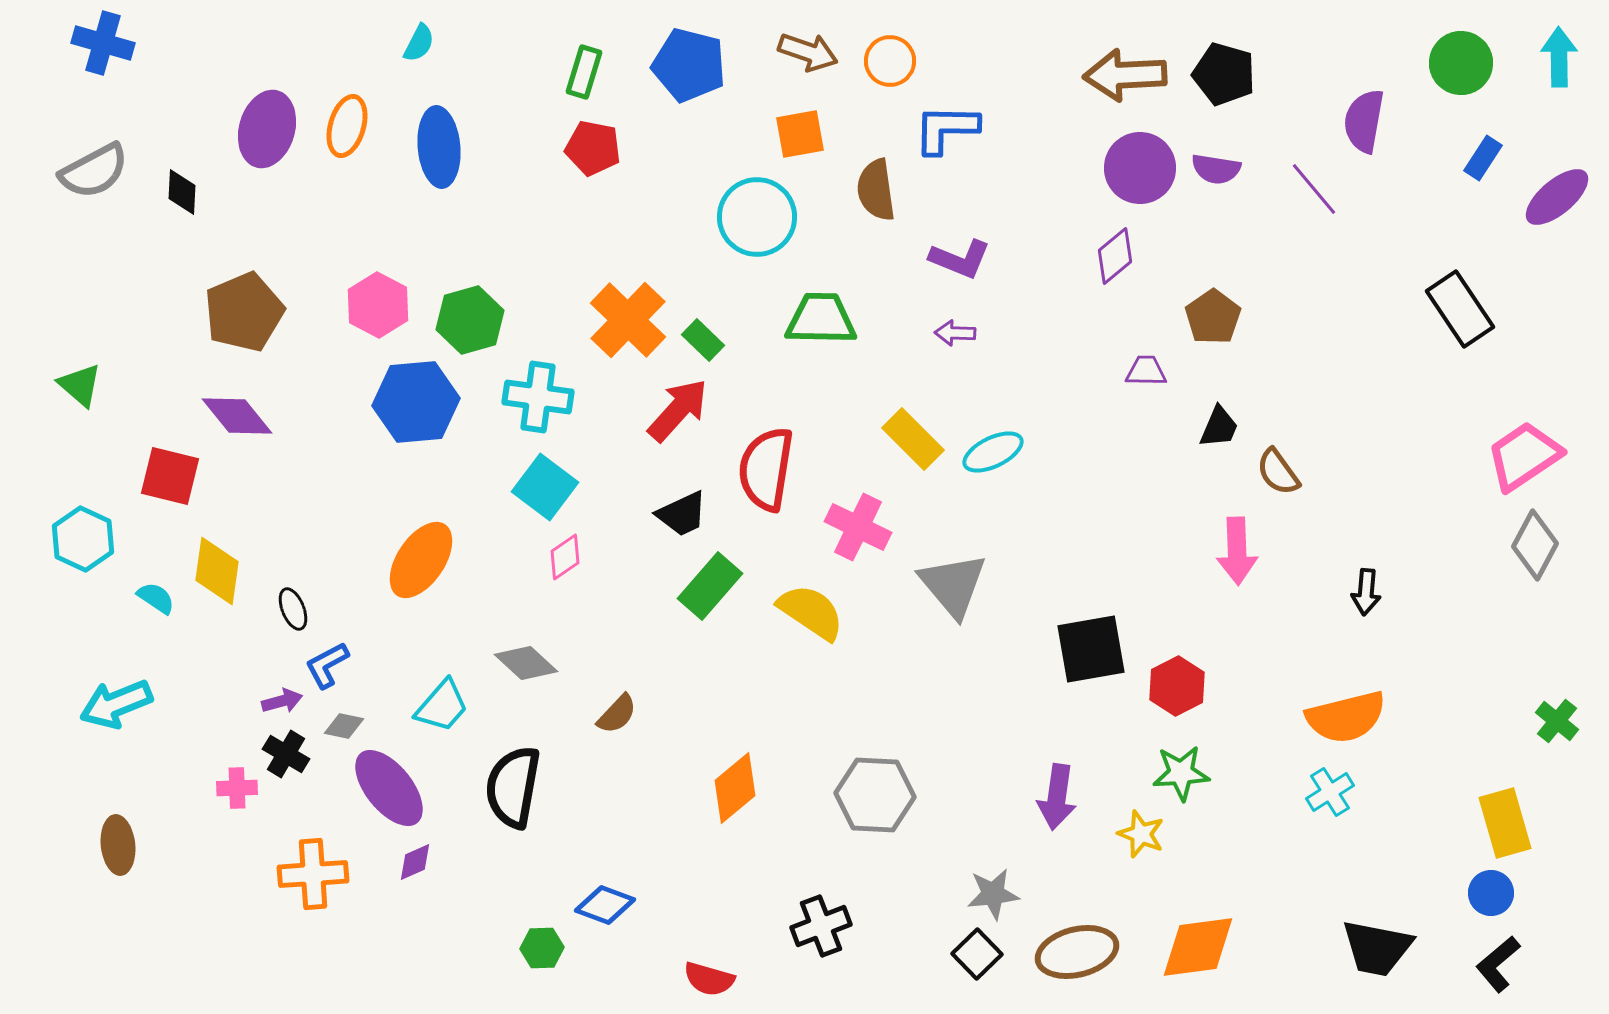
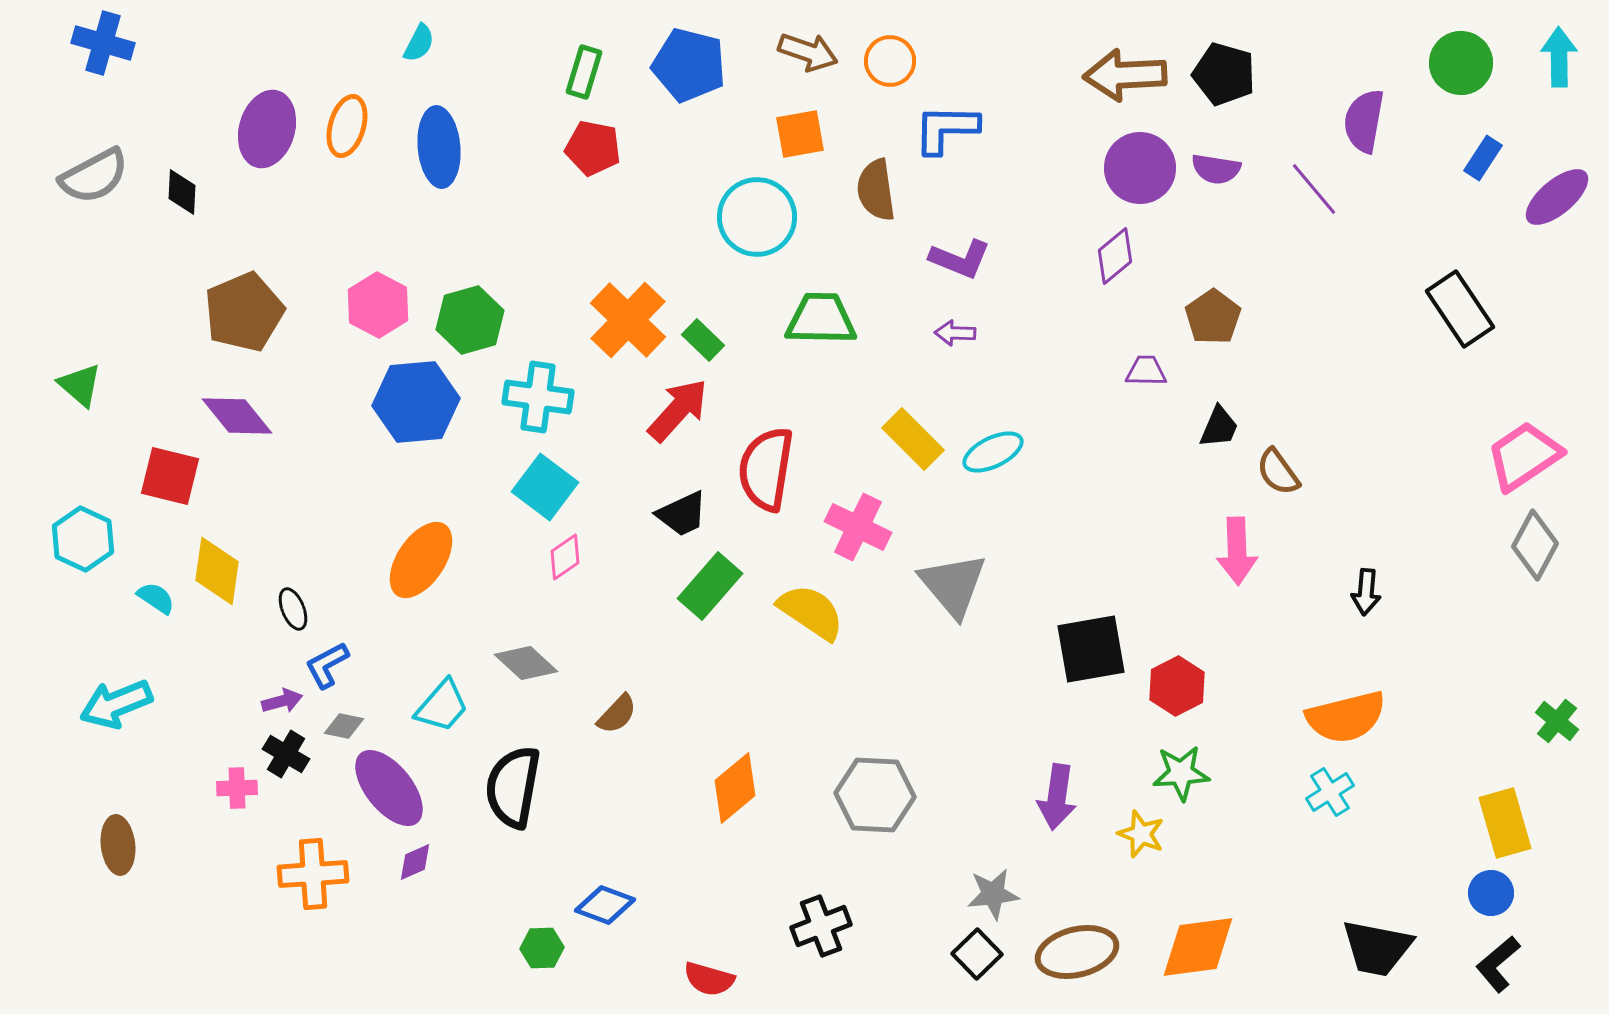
gray semicircle at (94, 171): moved 5 px down
